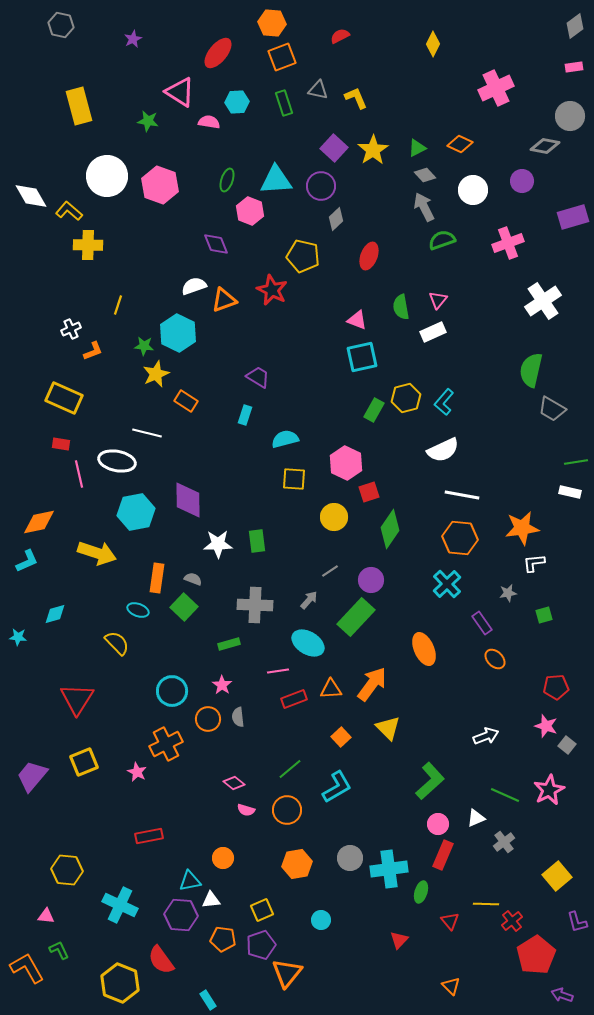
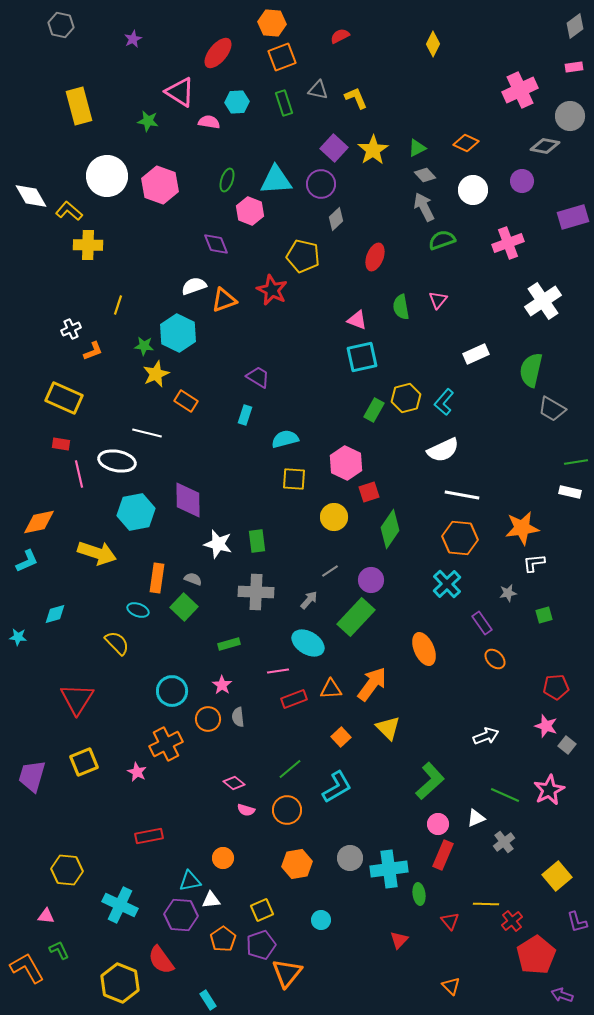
pink cross at (496, 88): moved 24 px right, 2 px down
orange diamond at (460, 144): moved 6 px right, 1 px up
purple circle at (321, 186): moved 2 px up
red ellipse at (369, 256): moved 6 px right, 1 px down
white rectangle at (433, 332): moved 43 px right, 22 px down
white star at (218, 544): rotated 16 degrees clockwise
gray cross at (255, 605): moved 1 px right, 13 px up
purple trapezoid at (32, 776): rotated 24 degrees counterclockwise
green ellipse at (421, 892): moved 2 px left, 2 px down; rotated 25 degrees counterclockwise
orange pentagon at (223, 939): rotated 30 degrees clockwise
